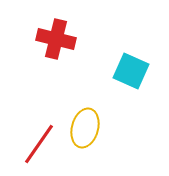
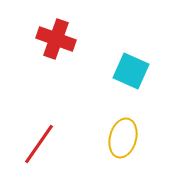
red cross: rotated 6 degrees clockwise
yellow ellipse: moved 38 px right, 10 px down
